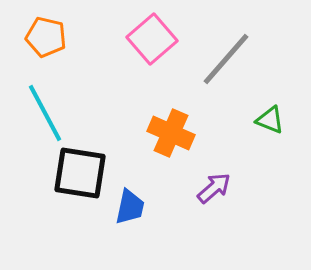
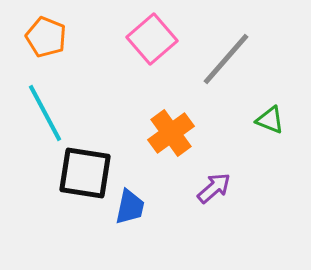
orange pentagon: rotated 9 degrees clockwise
orange cross: rotated 30 degrees clockwise
black square: moved 5 px right
